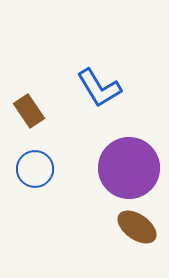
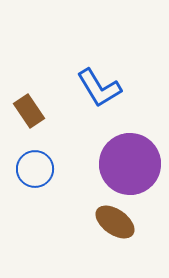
purple circle: moved 1 px right, 4 px up
brown ellipse: moved 22 px left, 5 px up
